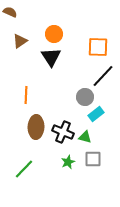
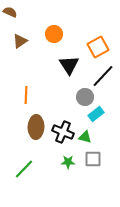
orange square: rotated 30 degrees counterclockwise
black triangle: moved 18 px right, 8 px down
green star: rotated 24 degrees clockwise
